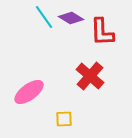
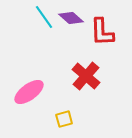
purple diamond: rotated 10 degrees clockwise
red cross: moved 4 px left
yellow square: rotated 12 degrees counterclockwise
